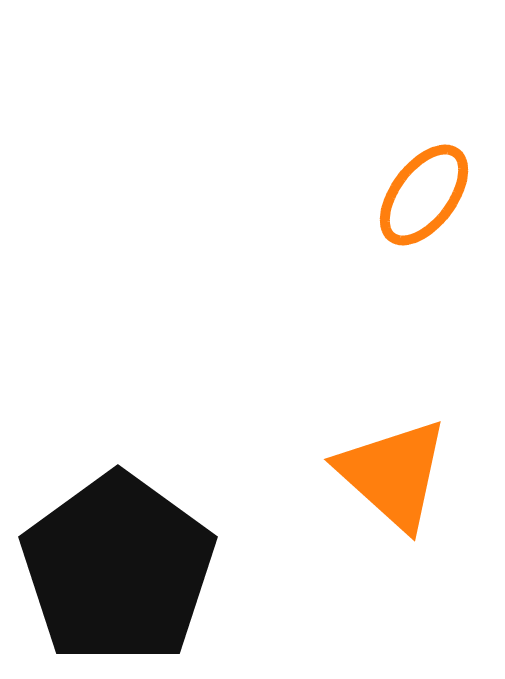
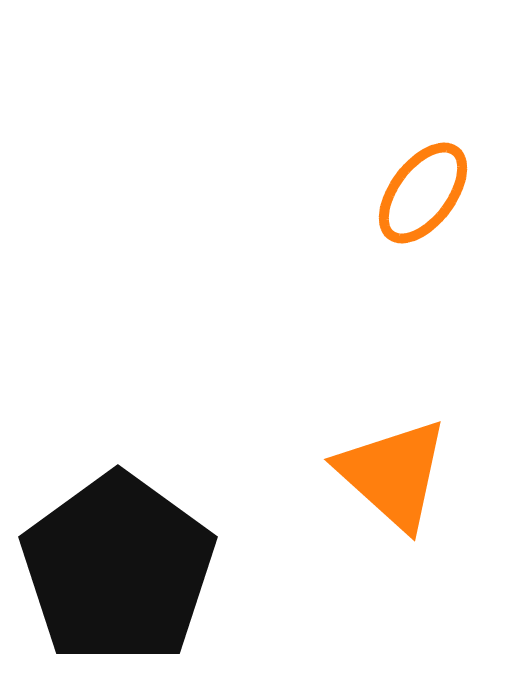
orange ellipse: moved 1 px left, 2 px up
